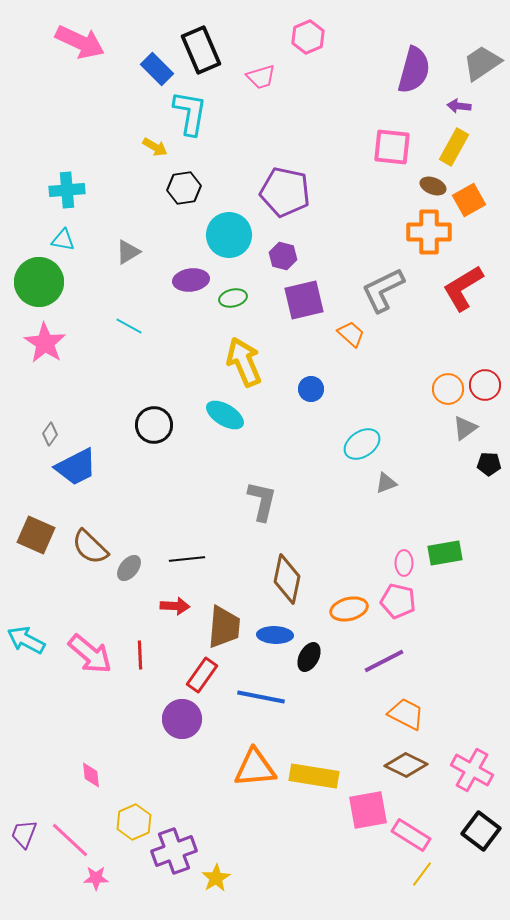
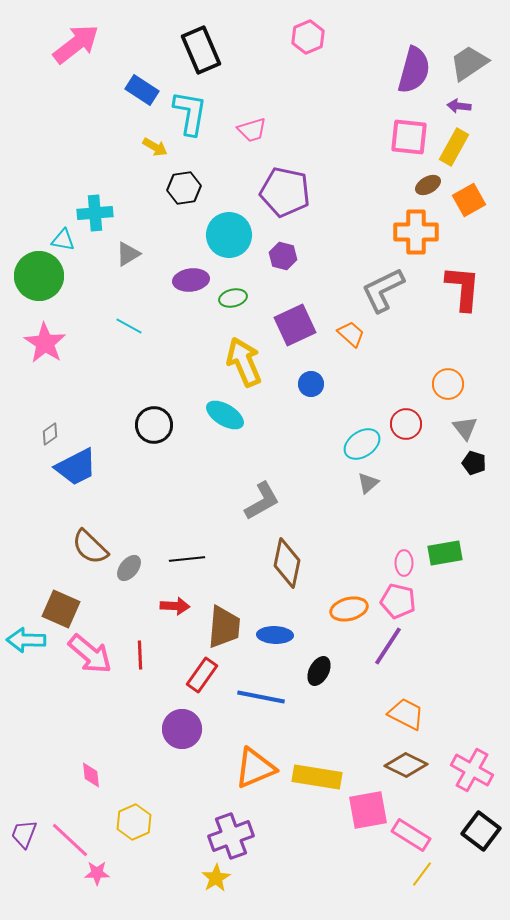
pink arrow at (80, 42): moved 4 px left, 2 px down; rotated 63 degrees counterclockwise
gray trapezoid at (482, 63): moved 13 px left
blue rectangle at (157, 69): moved 15 px left, 21 px down; rotated 12 degrees counterclockwise
pink trapezoid at (261, 77): moved 9 px left, 53 px down
pink square at (392, 147): moved 17 px right, 10 px up
brown ellipse at (433, 186): moved 5 px left, 1 px up; rotated 50 degrees counterclockwise
cyan cross at (67, 190): moved 28 px right, 23 px down
orange cross at (429, 232): moved 13 px left
gray triangle at (128, 252): moved 2 px down
green circle at (39, 282): moved 6 px up
red L-shape at (463, 288): rotated 126 degrees clockwise
purple square at (304, 300): moved 9 px left, 25 px down; rotated 12 degrees counterclockwise
red circle at (485, 385): moved 79 px left, 39 px down
blue circle at (311, 389): moved 5 px up
orange circle at (448, 389): moved 5 px up
gray triangle at (465, 428): rotated 32 degrees counterclockwise
gray diamond at (50, 434): rotated 20 degrees clockwise
black pentagon at (489, 464): moved 15 px left, 1 px up; rotated 15 degrees clockwise
gray triangle at (386, 483): moved 18 px left; rotated 20 degrees counterclockwise
gray L-shape at (262, 501): rotated 48 degrees clockwise
brown square at (36, 535): moved 25 px right, 74 px down
brown diamond at (287, 579): moved 16 px up
cyan arrow at (26, 640): rotated 27 degrees counterclockwise
black ellipse at (309, 657): moved 10 px right, 14 px down
purple line at (384, 661): moved 4 px right, 15 px up; rotated 30 degrees counterclockwise
purple circle at (182, 719): moved 10 px down
orange triangle at (255, 768): rotated 18 degrees counterclockwise
yellow rectangle at (314, 776): moved 3 px right, 1 px down
purple cross at (174, 851): moved 57 px right, 15 px up
pink star at (96, 878): moved 1 px right, 5 px up
